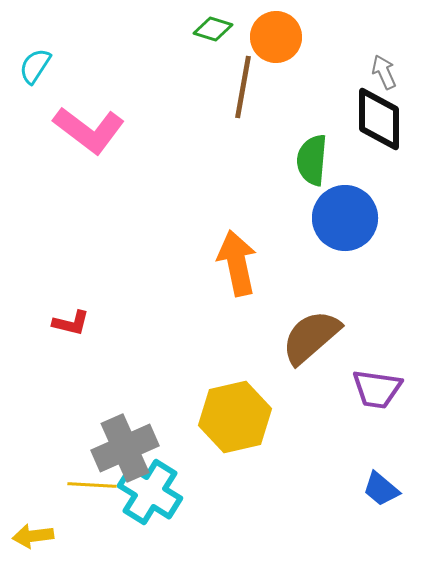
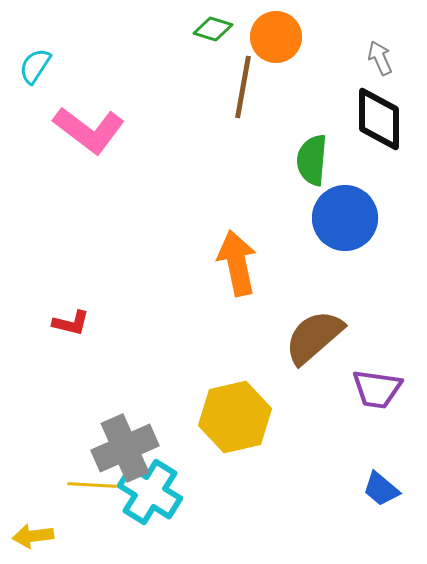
gray arrow: moved 4 px left, 14 px up
brown semicircle: moved 3 px right
